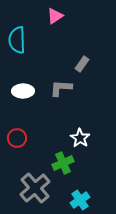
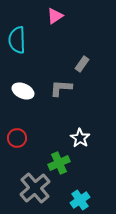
white ellipse: rotated 25 degrees clockwise
green cross: moved 4 px left
